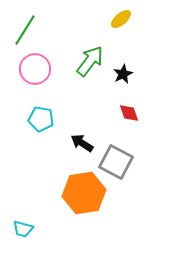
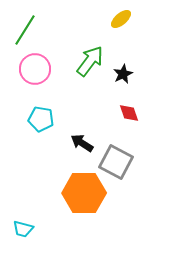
orange hexagon: rotated 9 degrees clockwise
